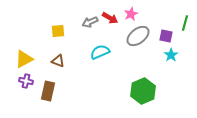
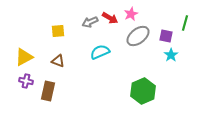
yellow triangle: moved 2 px up
